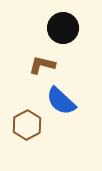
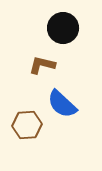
blue semicircle: moved 1 px right, 3 px down
brown hexagon: rotated 24 degrees clockwise
